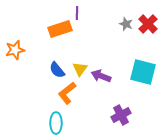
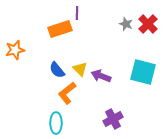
yellow triangle: rotated 21 degrees counterclockwise
purple cross: moved 8 px left, 4 px down
